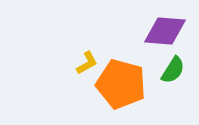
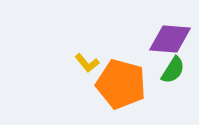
purple diamond: moved 5 px right, 8 px down
yellow L-shape: rotated 80 degrees clockwise
